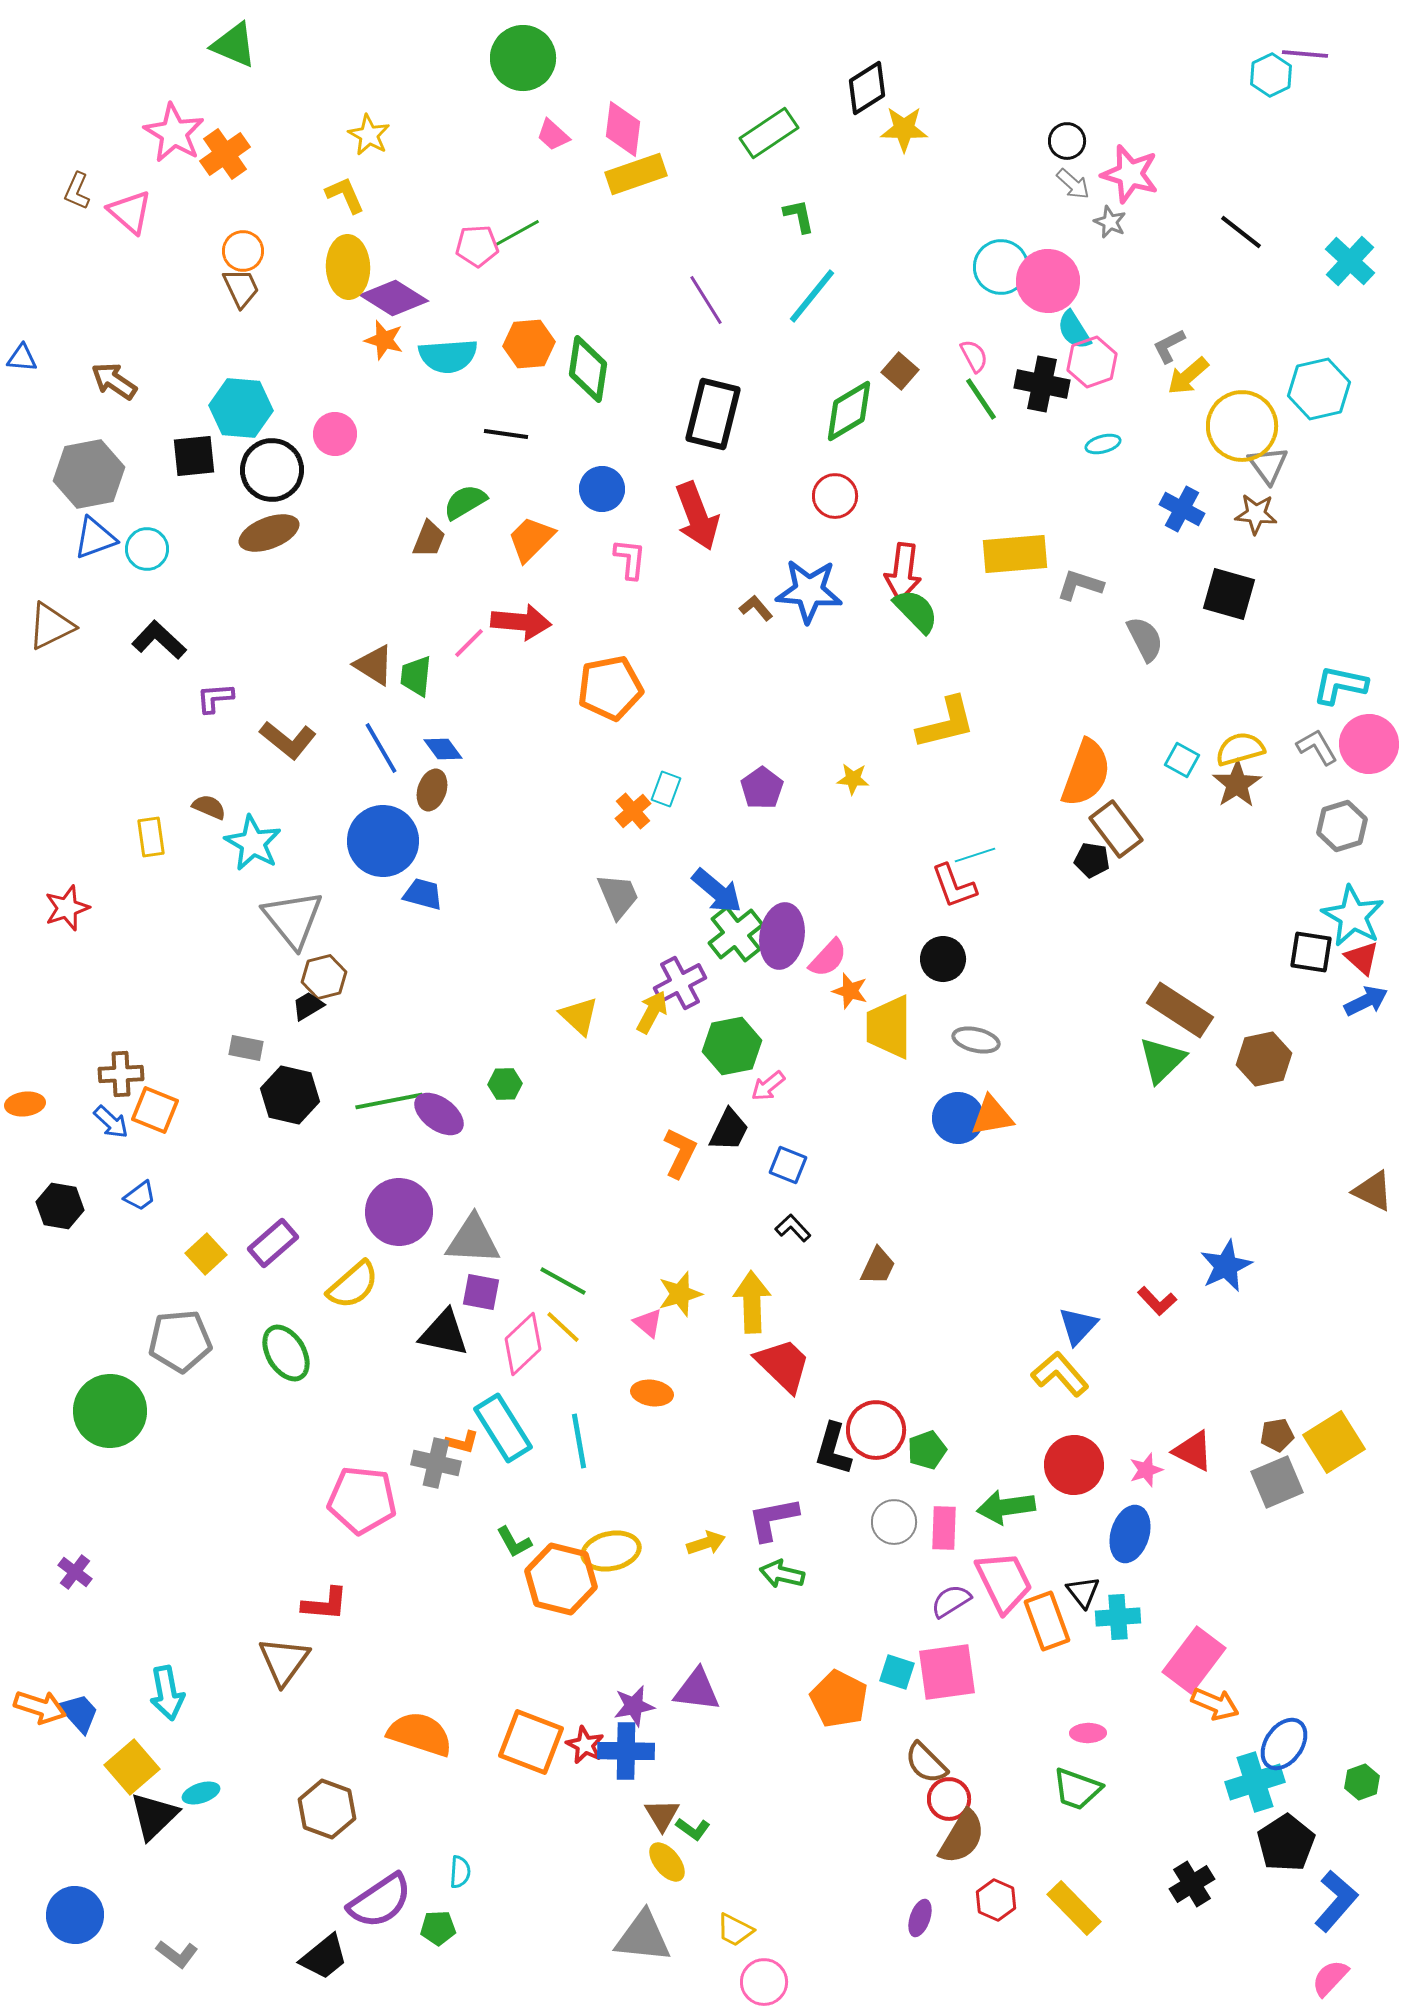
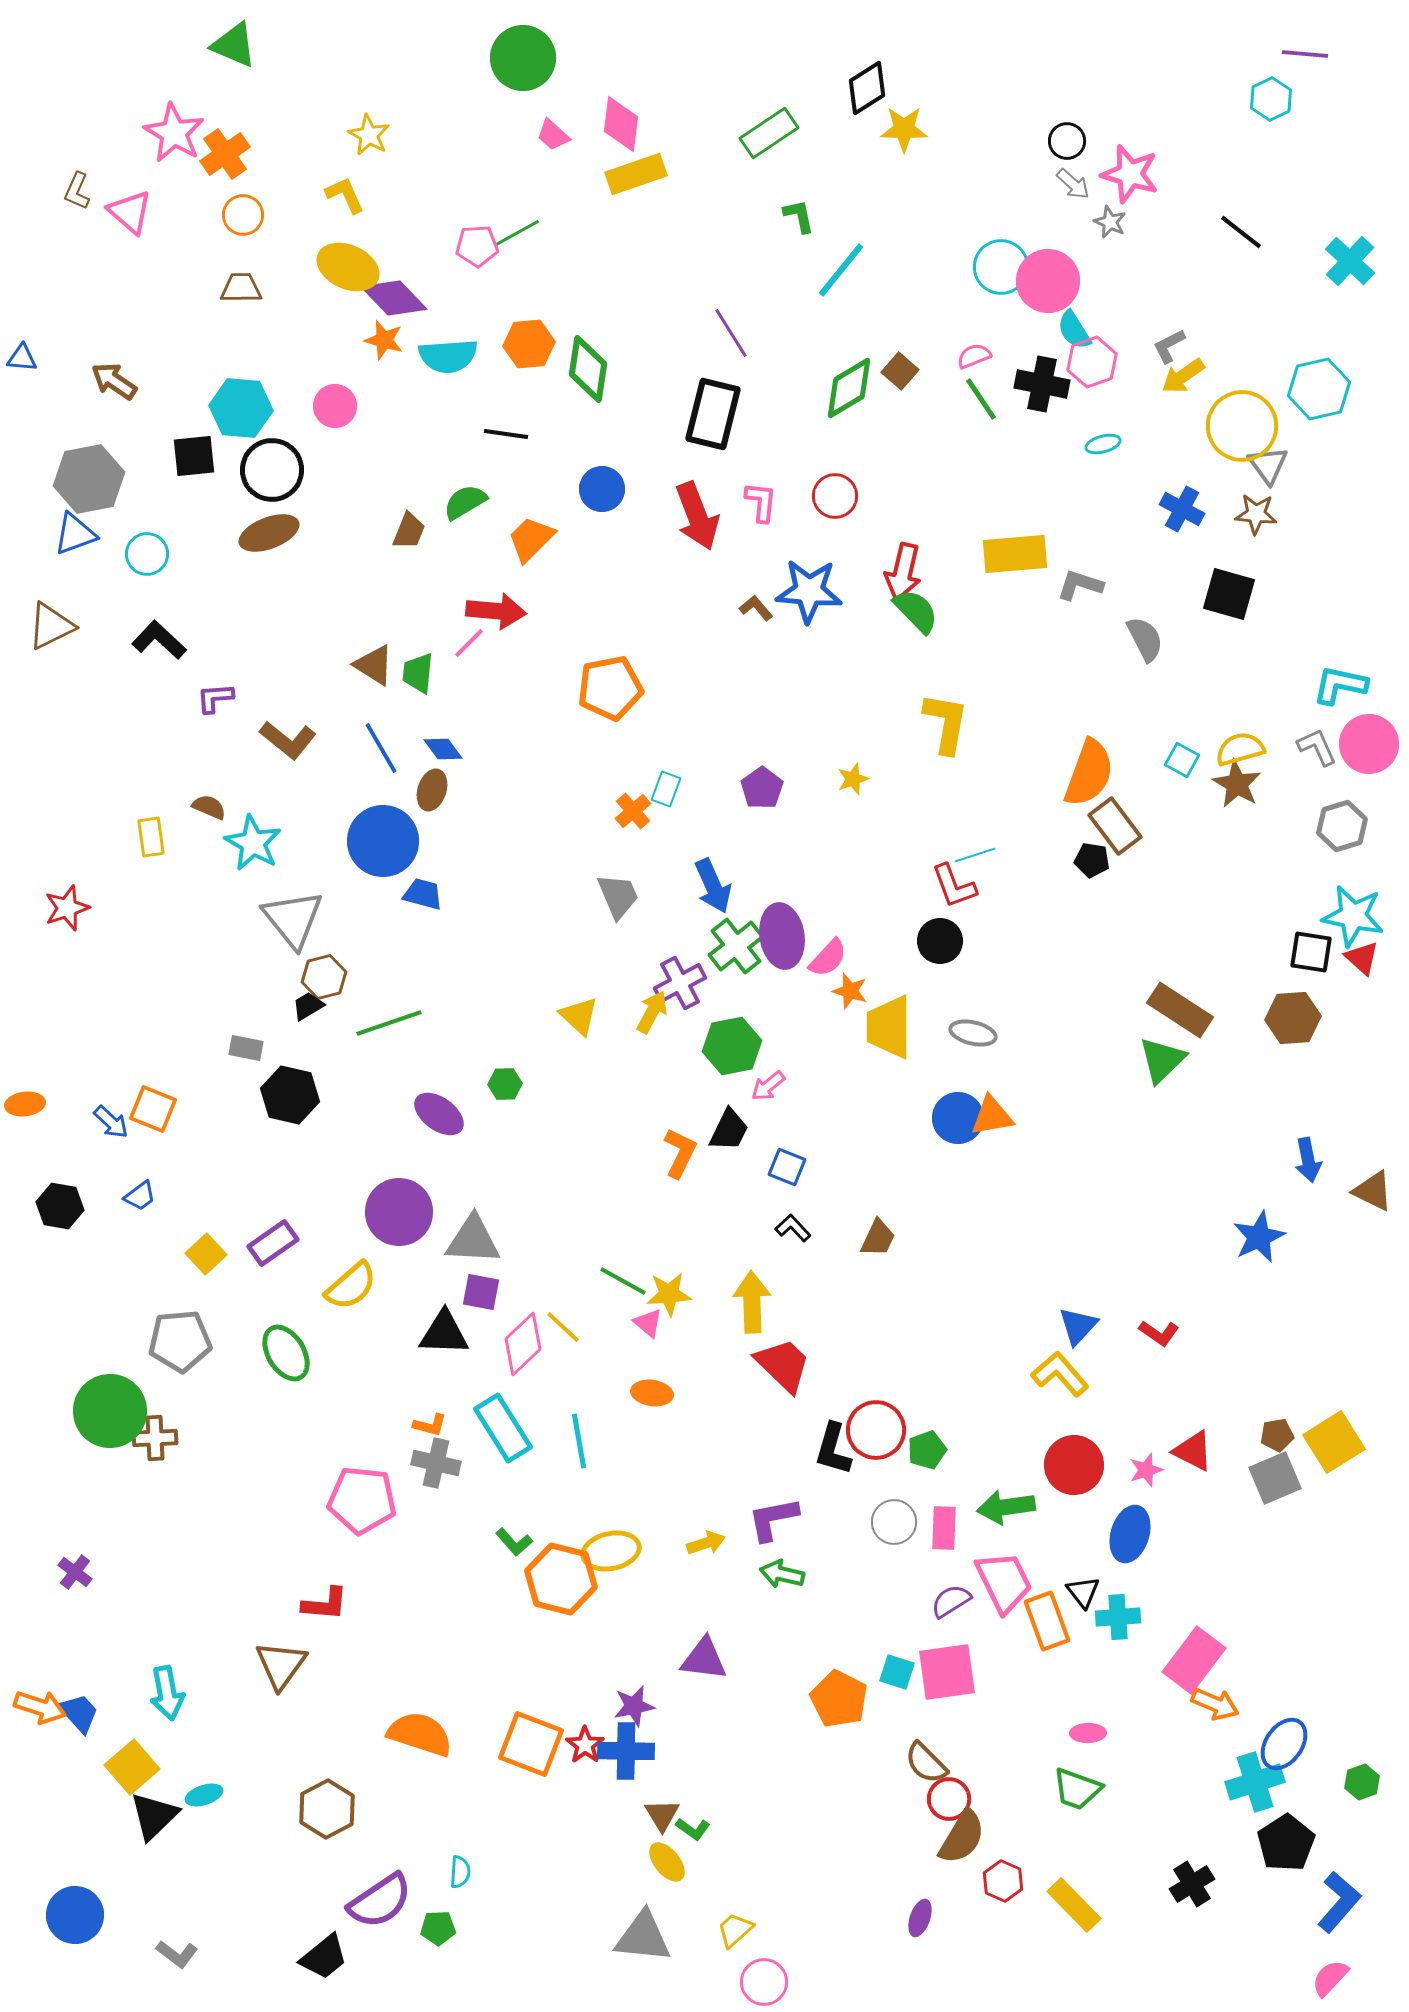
cyan hexagon at (1271, 75): moved 24 px down
pink diamond at (623, 129): moved 2 px left, 5 px up
orange circle at (243, 251): moved 36 px up
yellow ellipse at (348, 267): rotated 64 degrees counterclockwise
brown trapezoid at (241, 288): rotated 66 degrees counterclockwise
cyan line at (812, 296): moved 29 px right, 26 px up
purple diamond at (394, 298): rotated 14 degrees clockwise
purple line at (706, 300): moved 25 px right, 33 px down
pink semicircle at (974, 356): rotated 84 degrees counterclockwise
yellow arrow at (1188, 376): moved 5 px left; rotated 6 degrees clockwise
green diamond at (849, 411): moved 23 px up
pink circle at (335, 434): moved 28 px up
gray hexagon at (89, 474): moved 5 px down
blue triangle at (95, 538): moved 20 px left, 4 px up
brown trapezoid at (429, 539): moved 20 px left, 8 px up
cyan circle at (147, 549): moved 5 px down
pink L-shape at (630, 559): moved 131 px right, 57 px up
red arrow at (903, 572): rotated 6 degrees clockwise
red arrow at (521, 622): moved 25 px left, 11 px up
green trapezoid at (416, 676): moved 2 px right, 3 px up
yellow L-shape at (946, 723): rotated 66 degrees counterclockwise
gray L-shape at (1317, 747): rotated 6 degrees clockwise
orange semicircle at (1086, 773): moved 3 px right
yellow star at (853, 779): rotated 24 degrees counterclockwise
brown star at (1237, 784): rotated 9 degrees counterclockwise
brown rectangle at (1116, 829): moved 1 px left, 3 px up
blue arrow at (717, 891): moved 4 px left, 5 px up; rotated 26 degrees clockwise
cyan star at (1353, 916): rotated 18 degrees counterclockwise
green cross at (736, 934): moved 12 px down
purple ellipse at (782, 936): rotated 18 degrees counterclockwise
black circle at (943, 959): moved 3 px left, 18 px up
blue arrow at (1366, 1001): moved 58 px left, 159 px down; rotated 105 degrees clockwise
gray ellipse at (976, 1040): moved 3 px left, 7 px up
brown hexagon at (1264, 1059): moved 29 px right, 41 px up; rotated 8 degrees clockwise
brown cross at (121, 1074): moved 34 px right, 364 px down
green line at (389, 1101): moved 78 px up; rotated 8 degrees counterclockwise
orange square at (155, 1110): moved 2 px left, 1 px up
blue square at (788, 1165): moved 1 px left, 2 px down
purple rectangle at (273, 1243): rotated 6 degrees clockwise
brown trapezoid at (878, 1266): moved 28 px up
blue star at (1226, 1266): moved 33 px right, 29 px up
green line at (563, 1281): moved 60 px right
yellow semicircle at (353, 1285): moved 2 px left, 1 px down
yellow star at (680, 1294): moved 11 px left; rotated 12 degrees clockwise
red L-shape at (1157, 1301): moved 2 px right, 32 px down; rotated 12 degrees counterclockwise
black triangle at (444, 1333): rotated 10 degrees counterclockwise
orange L-shape at (462, 1442): moved 32 px left, 17 px up
gray square at (1277, 1482): moved 2 px left, 4 px up
green L-shape at (514, 1542): rotated 12 degrees counterclockwise
brown triangle at (284, 1661): moved 3 px left, 4 px down
purple triangle at (697, 1690): moved 7 px right, 31 px up
orange square at (531, 1742): moved 2 px down
red star at (585, 1745): rotated 9 degrees clockwise
cyan ellipse at (201, 1793): moved 3 px right, 2 px down
brown hexagon at (327, 1809): rotated 12 degrees clockwise
red hexagon at (996, 1900): moved 7 px right, 19 px up
blue L-shape at (1336, 1901): moved 3 px right, 1 px down
yellow rectangle at (1074, 1908): moved 3 px up
yellow trapezoid at (735, 1930): rotated 111 degrees clockwise
